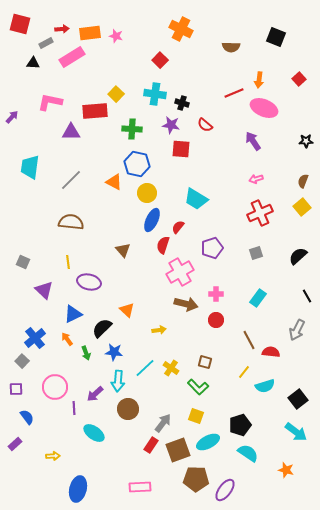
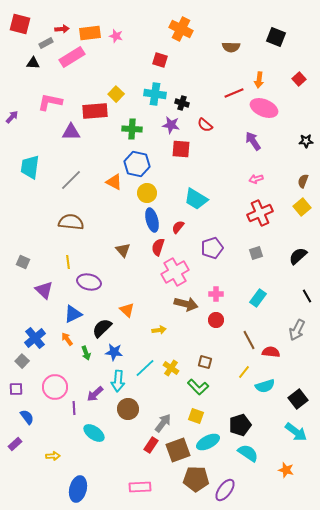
red square at (160, 60): rotated 28 degrees counterclockwise
blue ellipse at (152, 220): rotated 40 degrees counterclockwise
red semicircle at (163, 245): moved 5 px left, 2 px down
pink cross at (180, 272): moved 5 px left
